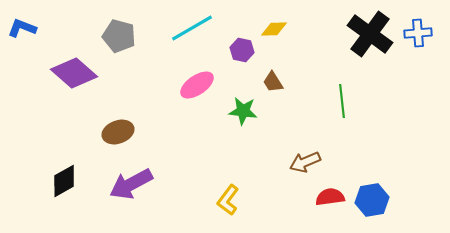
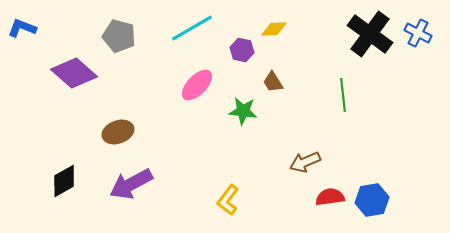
blue cross: rotated 32 degrees clockwise
pink ellipse: rotated 12 degrees counterclockwise
green line: moved 1 px right, 6 px up
